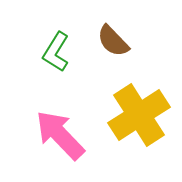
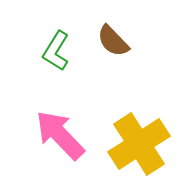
green L-shape: moved 1 px up
yellow cross: moved 29 px down
